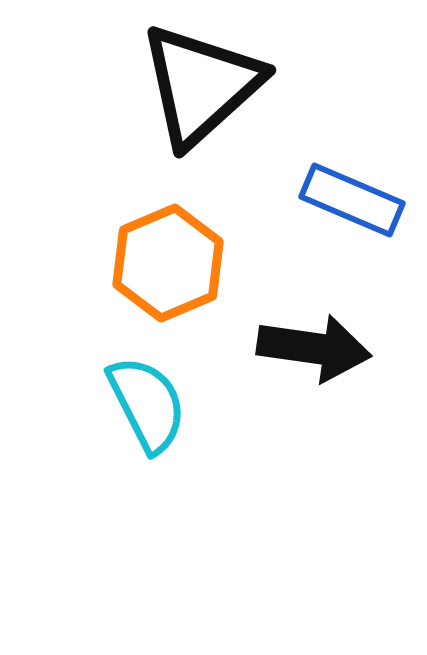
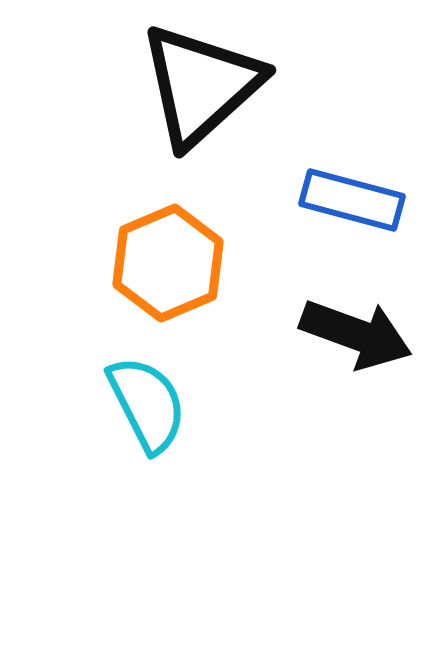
blue rectangle: rotated 8 degrees counterclockwise
black arrow: moved 42 px right, 14 px up; rotated 12 degrees clockwise
